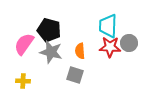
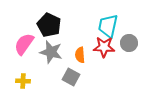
cyan trapezoid: rotated 10 degrees clockwise
black pentagon: moved 5 px up; rotated 10 degrees clockwise
red star: moved 6 px left
orange semicircle: moved 4 px down
gray square: moved 4 px left, 2 px down; rotated 12 degrees clockwise
